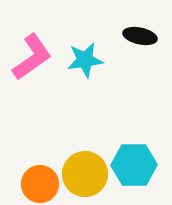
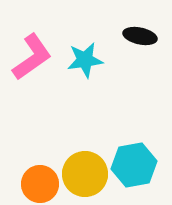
cyan hexagon: rotated 9 degrees counterclockwise
